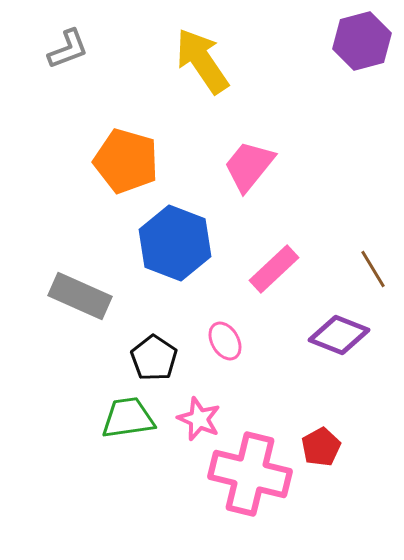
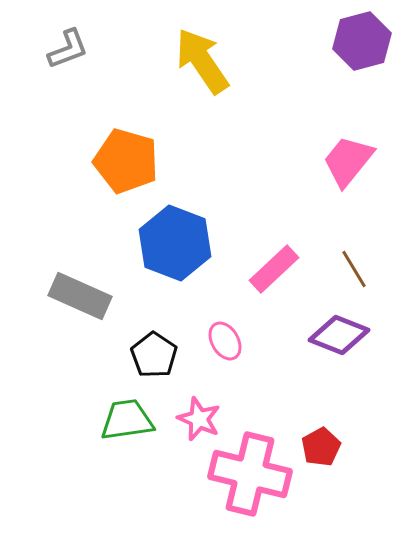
pink trapezoid: moved 99 px right, 5 px up
brown line: moved 19 px left
black pentagon: moved 3 px up
green trapezoid: moved 1 px left, 2 px down
